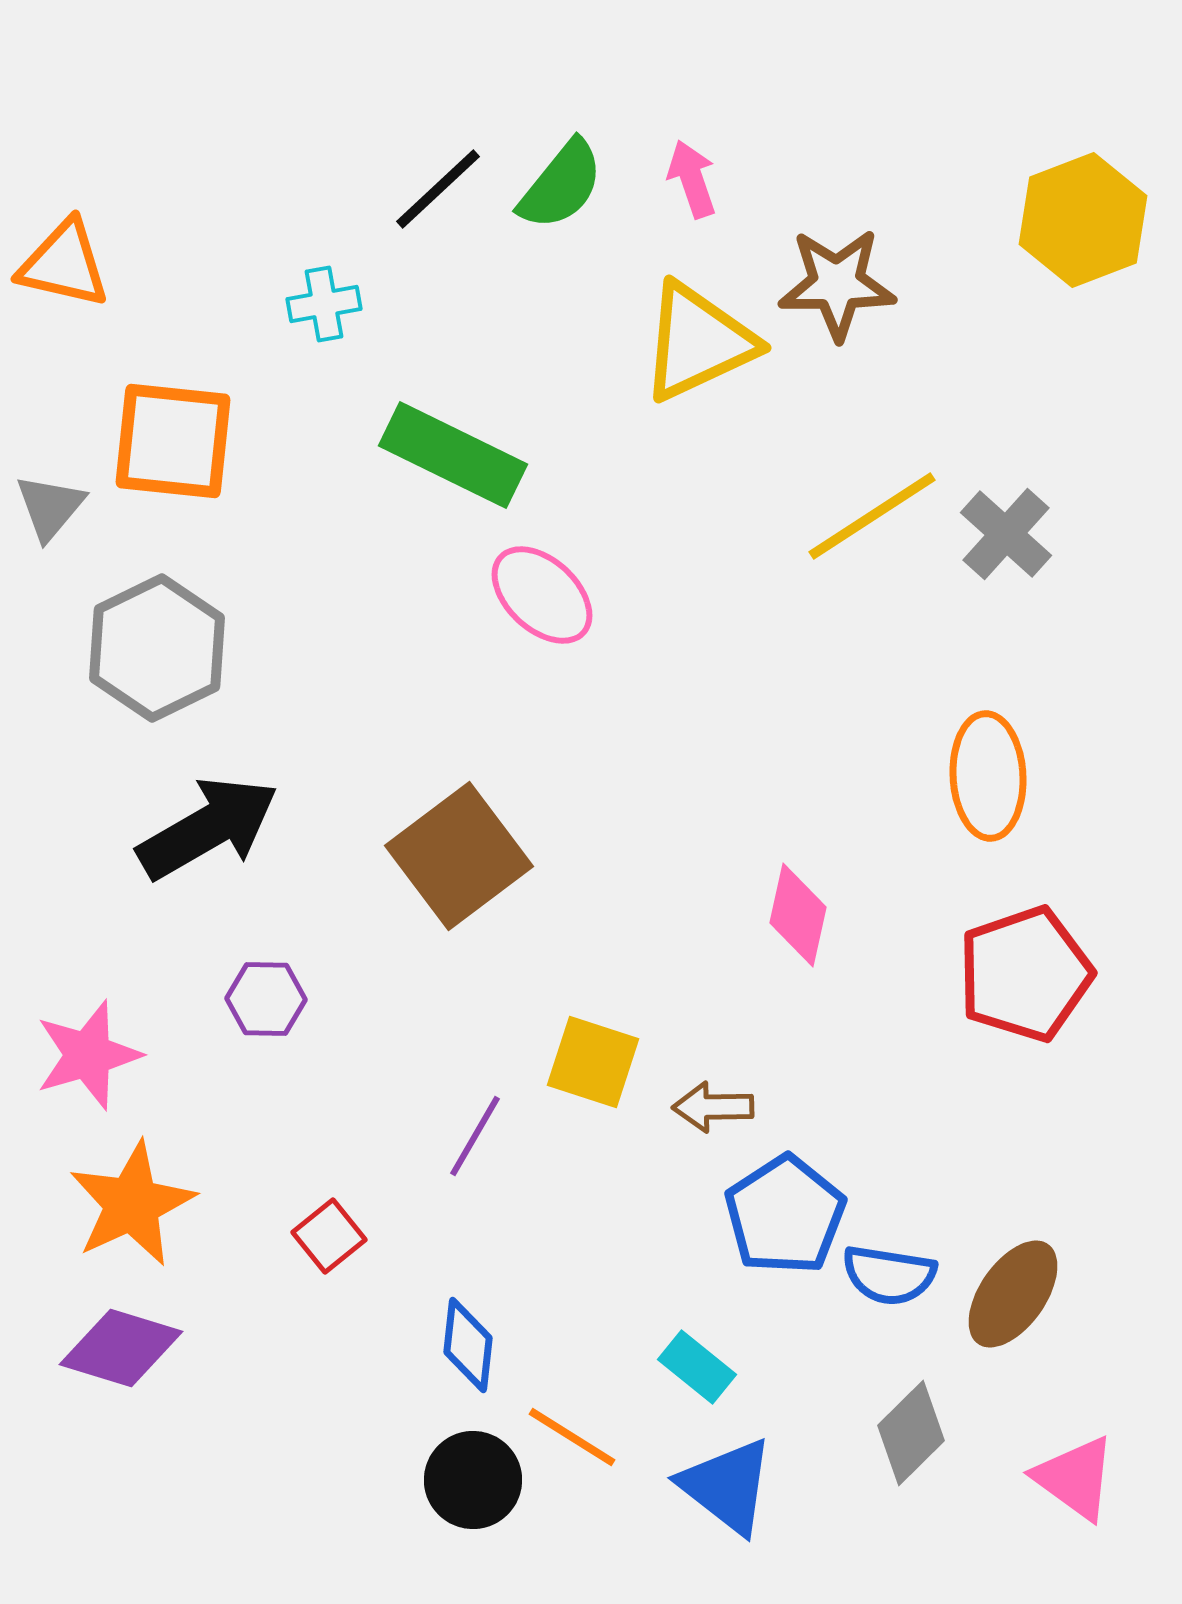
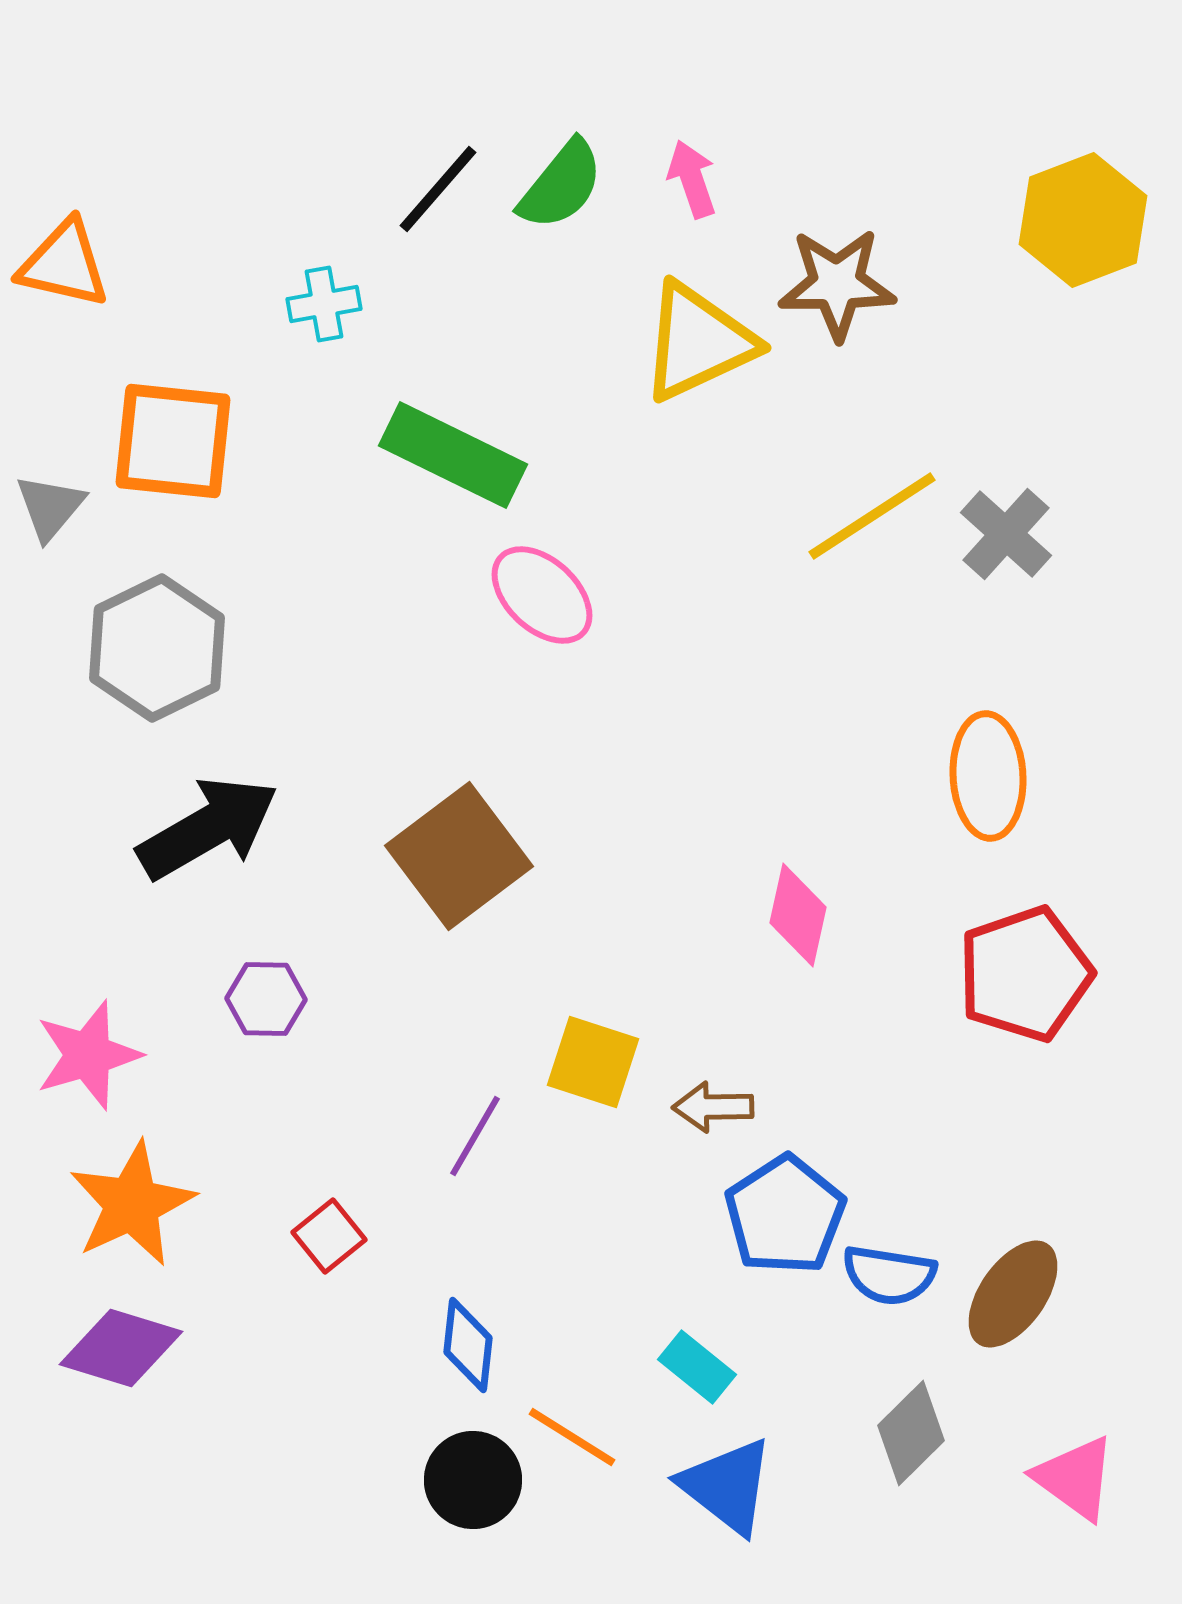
black line: rotated 6 degrees counterclockwise
